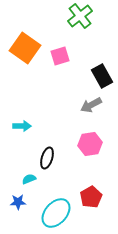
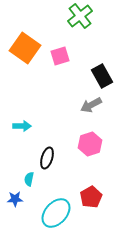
pink hexagon: rotated 10 degrees counterclockwise
cyan semicircle: rotated 56 degrees counterclockwise
blue star: moved 3 px left, 3 px up
